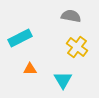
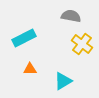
cyan rectangle: moved 4 px right
yellow cross: moved 5 px right, 3 px up
cyan triangle: moved 1 px down; rotated 30 degrees clockwise
